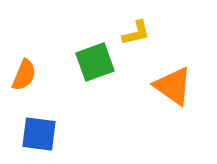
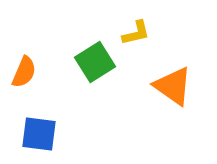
green square: rotated 12 degrees counterclockwise
orange semicircle: moved 3 px up
